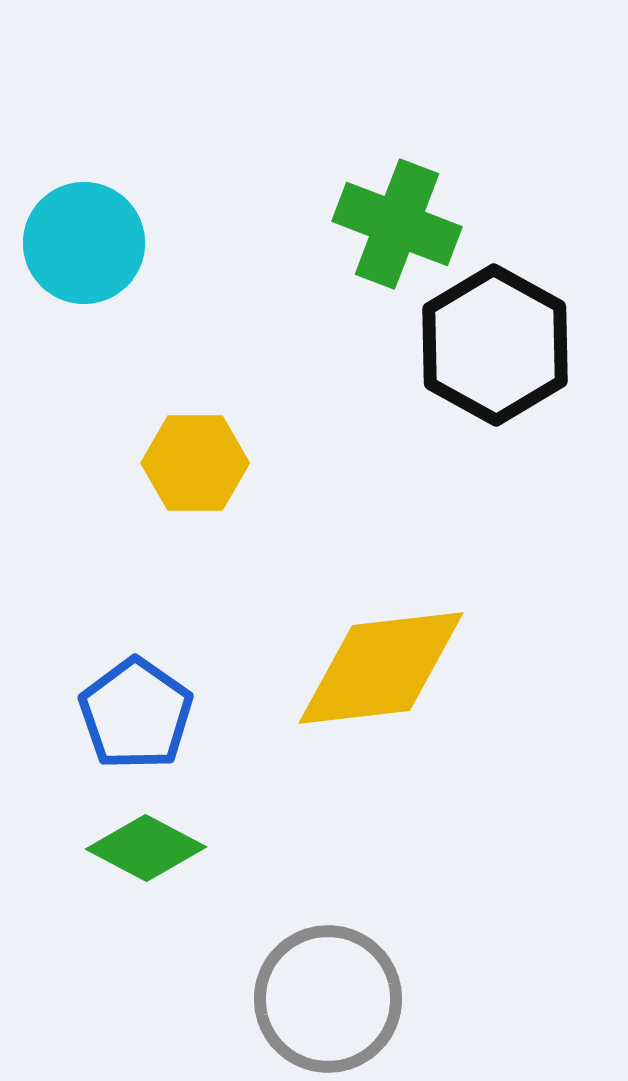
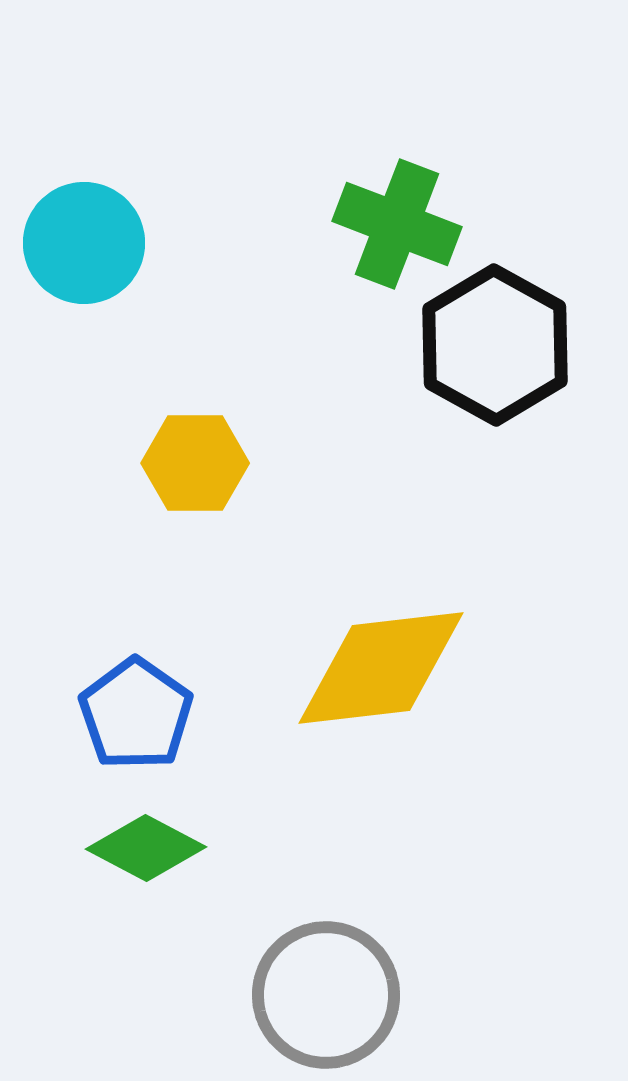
gray circle: moved 2 px left, 4 px up
